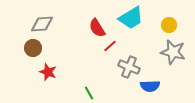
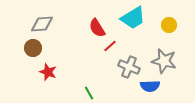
cyan trapezoid: moved 2 px right
gray star: moved 9 px left, 9 px down
